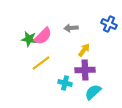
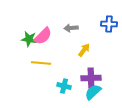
blue cross: rotated 21 degrees counterclockwise
yellow line: rotated 42 degrees clockwise
purple cross: moved 6 px right, 8 px down
cyan cross: moved 1 px left, 3 px down
